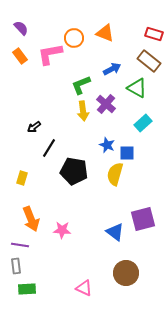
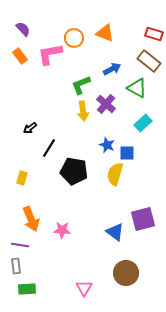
purple semicircle: moved 2 px right, 1 px down
black arrow: moved 4 px left, 1 px down
pink triangle: rotated 36 degrees clockwise
